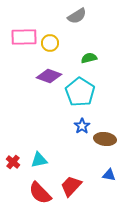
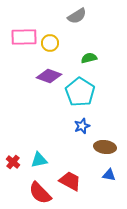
blue star: rotated 14 degrees clockwise
brown ellipse: moved 8 px down
red trapezoid: moved 1 px left, 5 px up; rotated 75 degrees clockwise
